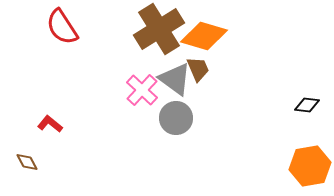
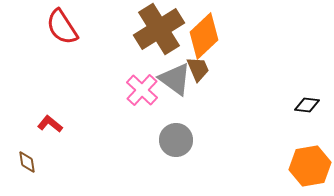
orange diamond: rotated 60 degrees counterclockwise
gray circle: moved 22 px down
brown diamond: rotated 20 degrees clockwise
